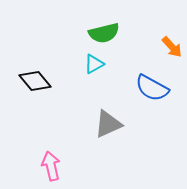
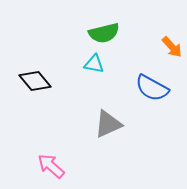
cyan triangle: rotated 40 degrees clockwise
pink arrow: rotated 36 degrees counterclockwise
